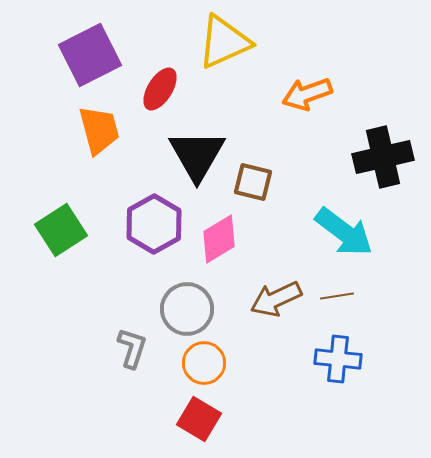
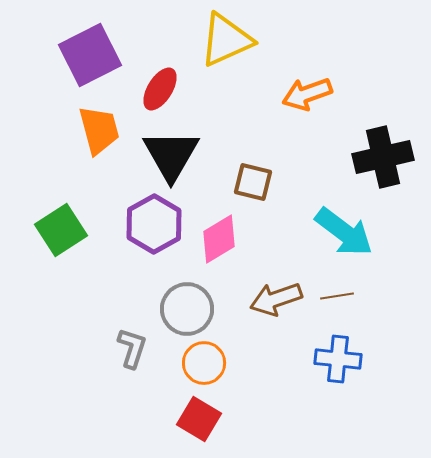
yellow triangle: moved 2 px right, 2 px up
black triangle: moved 26 px left
brown arrow: rotated 6 degrees clockwise
